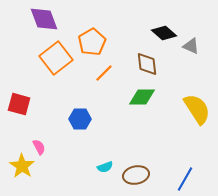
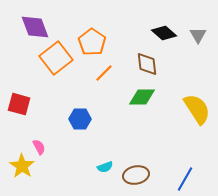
purple diamond: moved 9 px left, 8 px down
orange pentagon: rotated 8 degrees counterclockwise
gray triangle: moved 7 px right, 11 px up; rotated 36 degrees clockwise
